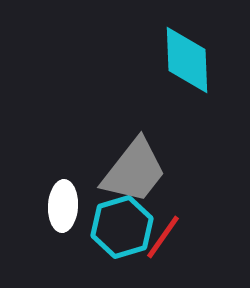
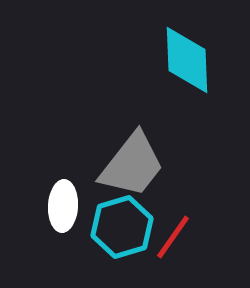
gray trapezoid: moved 2 px left, 6 px up
red line: moved 10 px right
